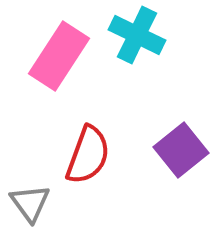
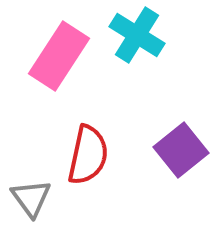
cyan cross: rotated 6 degrees clockwise
red semicircle: rotated 8 degrees counterclockwise
gray triangle: moved 1 px right, 5 px up
